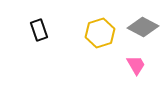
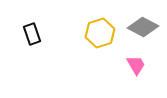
black rectangle: moved 7 px left, 4 px down
